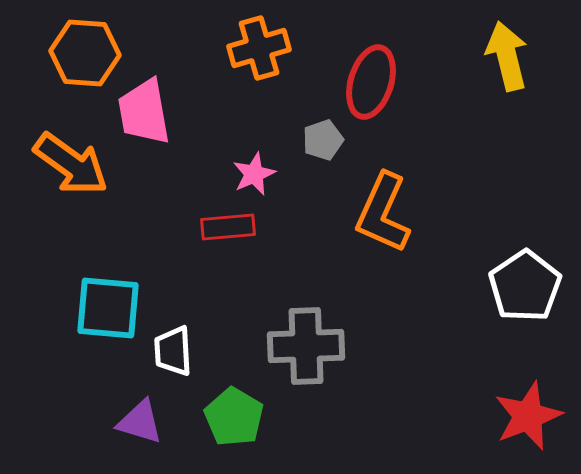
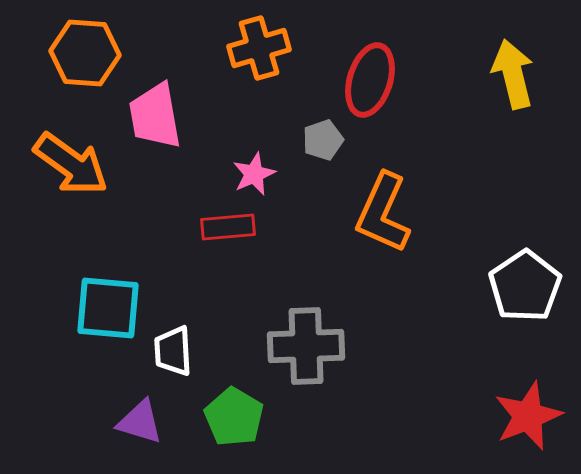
yellow arrow: moved 6 px right, 18 px down
red ellipse: moved 1 px left, 2 px up
pink trapezoid: moved 11 px right, 4 px down
